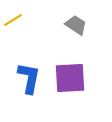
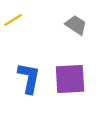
purple square: moved 1 px down
